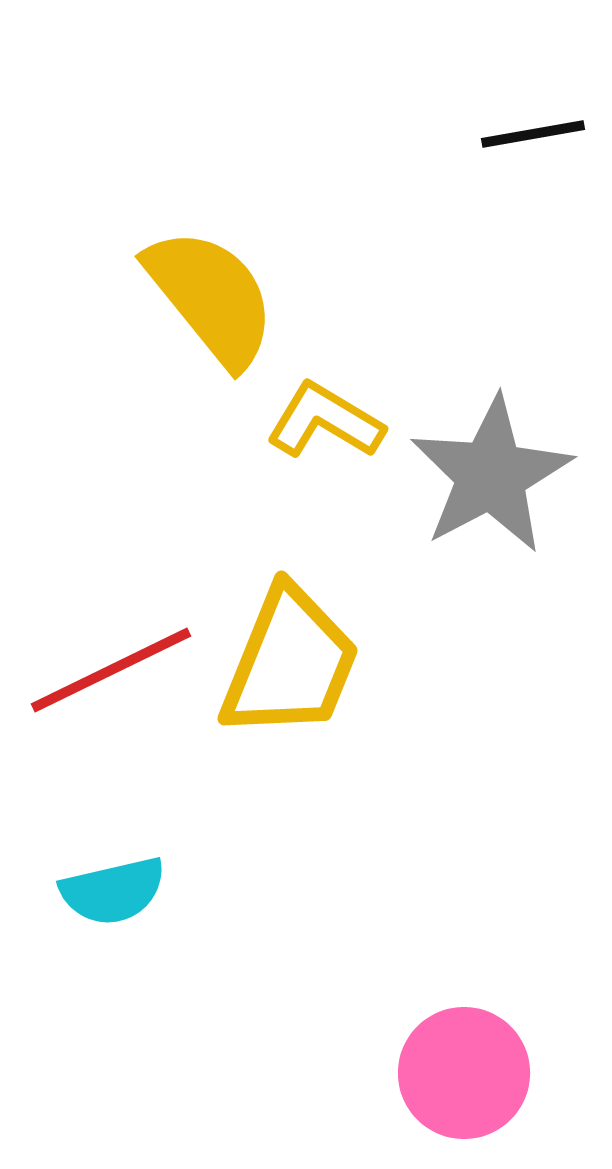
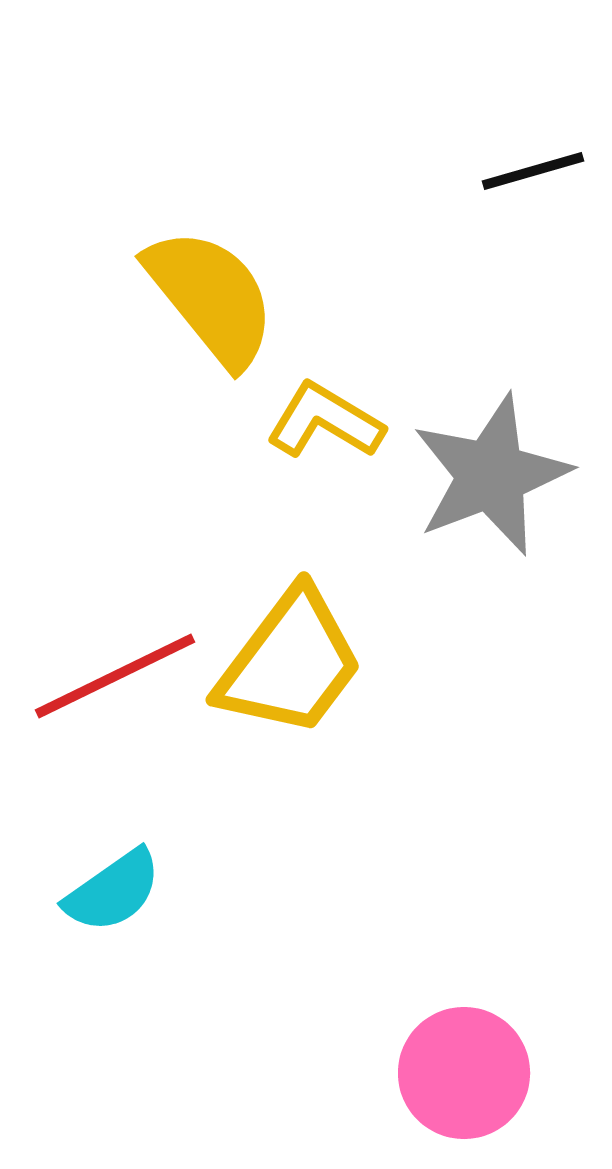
black line: moved 37 px down; rotated 6 degrees counterclockwise
gray star: rotated 7 degrees clockwise
yellow trapezoid: rotated 15 degrees clockwise
red line: moved 4 px right, 6 px down
cyan semicircle: rotated 22 degrees counterclockwise
